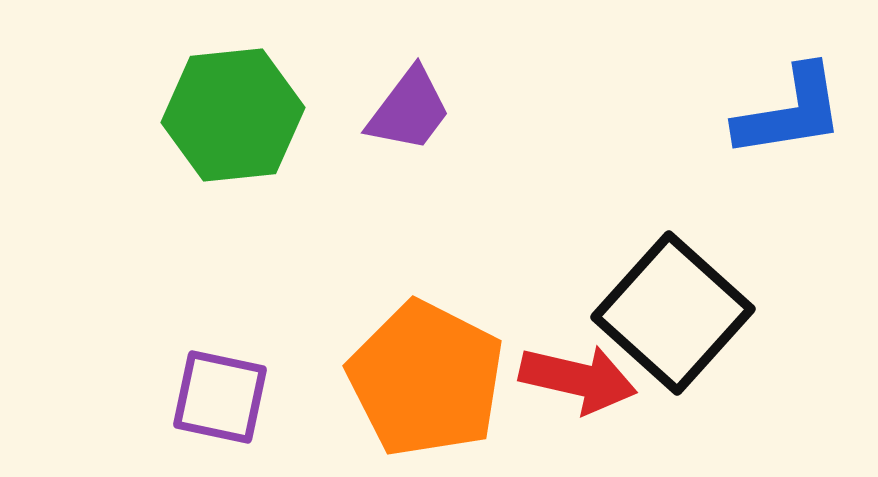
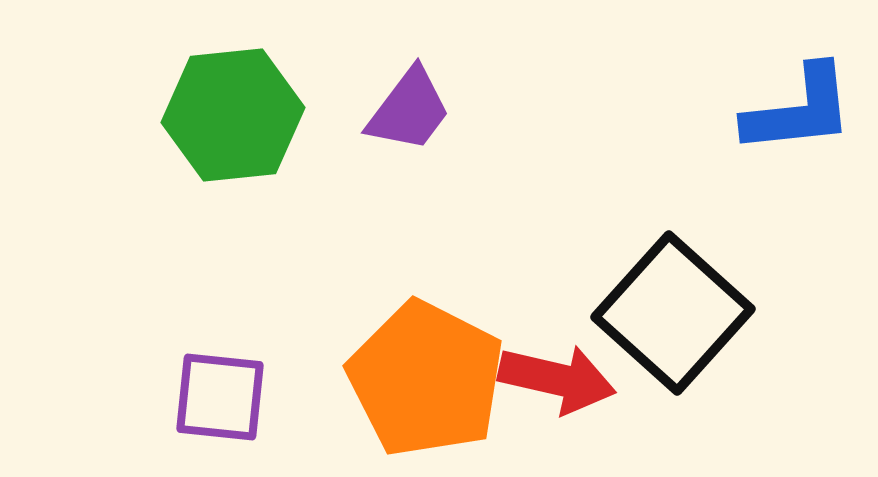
blue L-shape: moved 9 px right, 2 px up; rotated 3 degrees clockwise
red arrow: moved 21 px left
purple square: rotated 6 degrees counterclockwise
